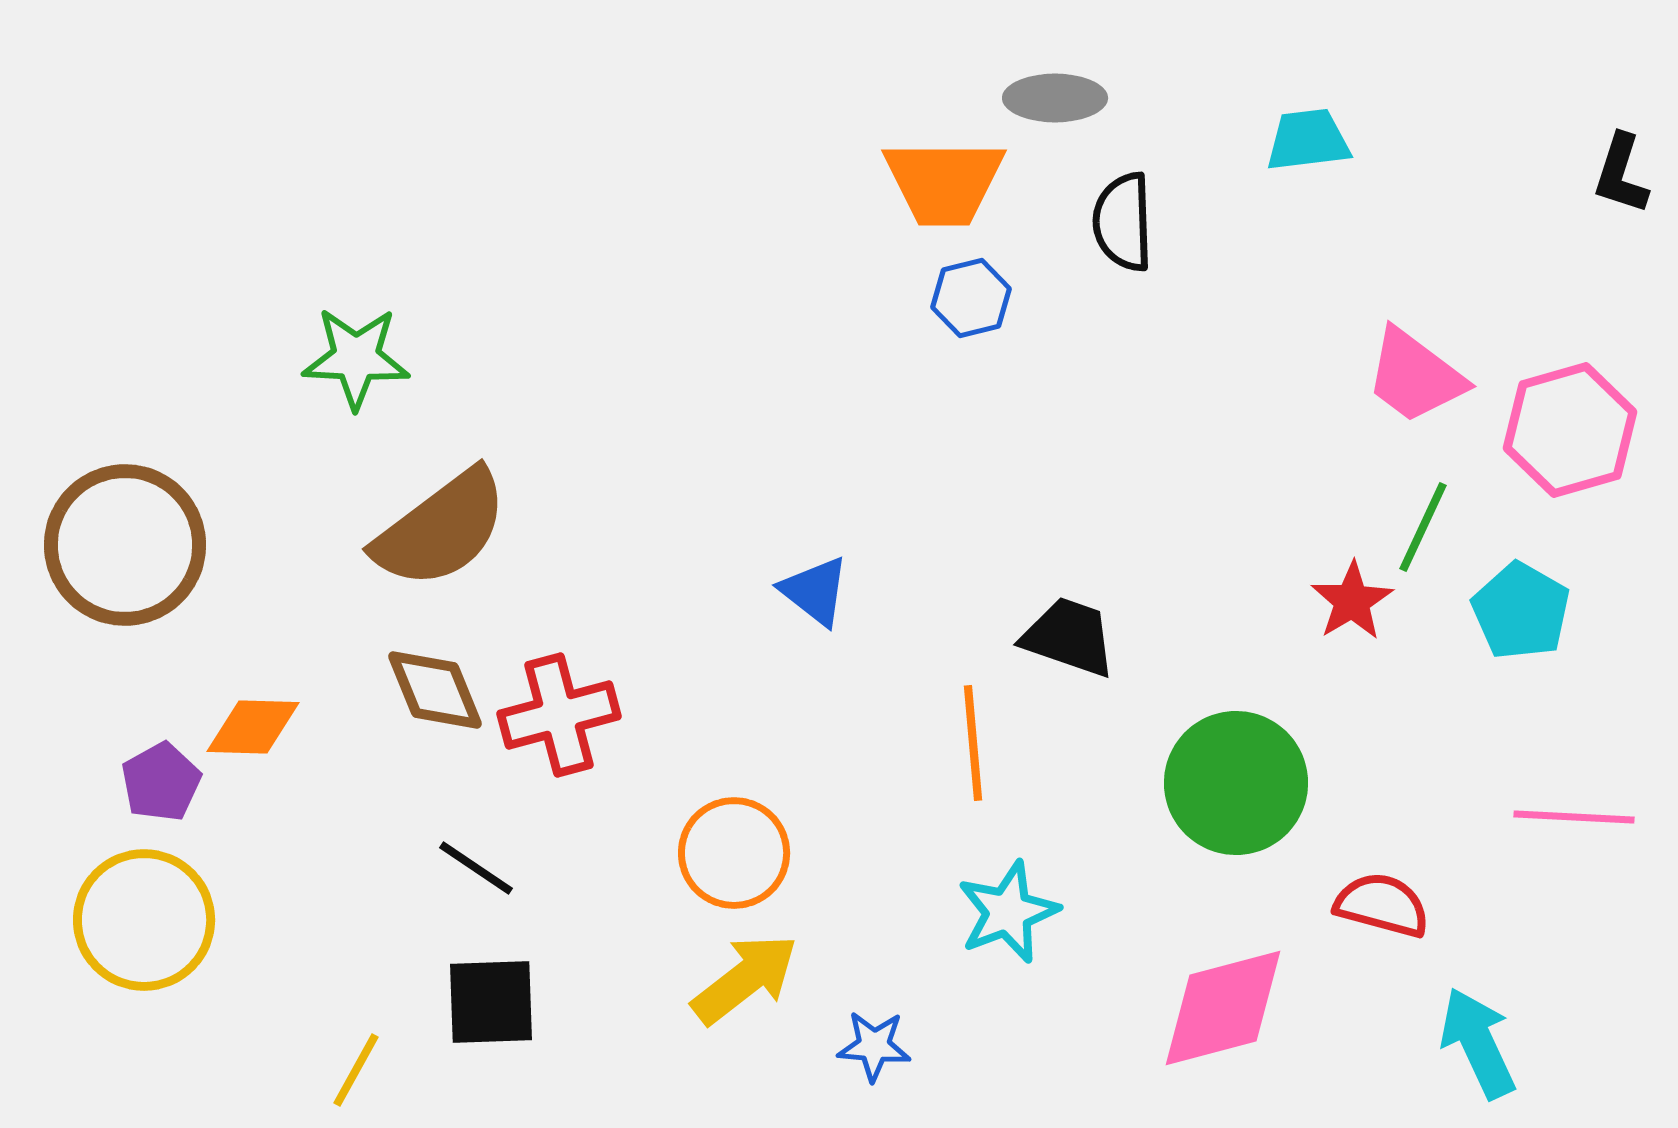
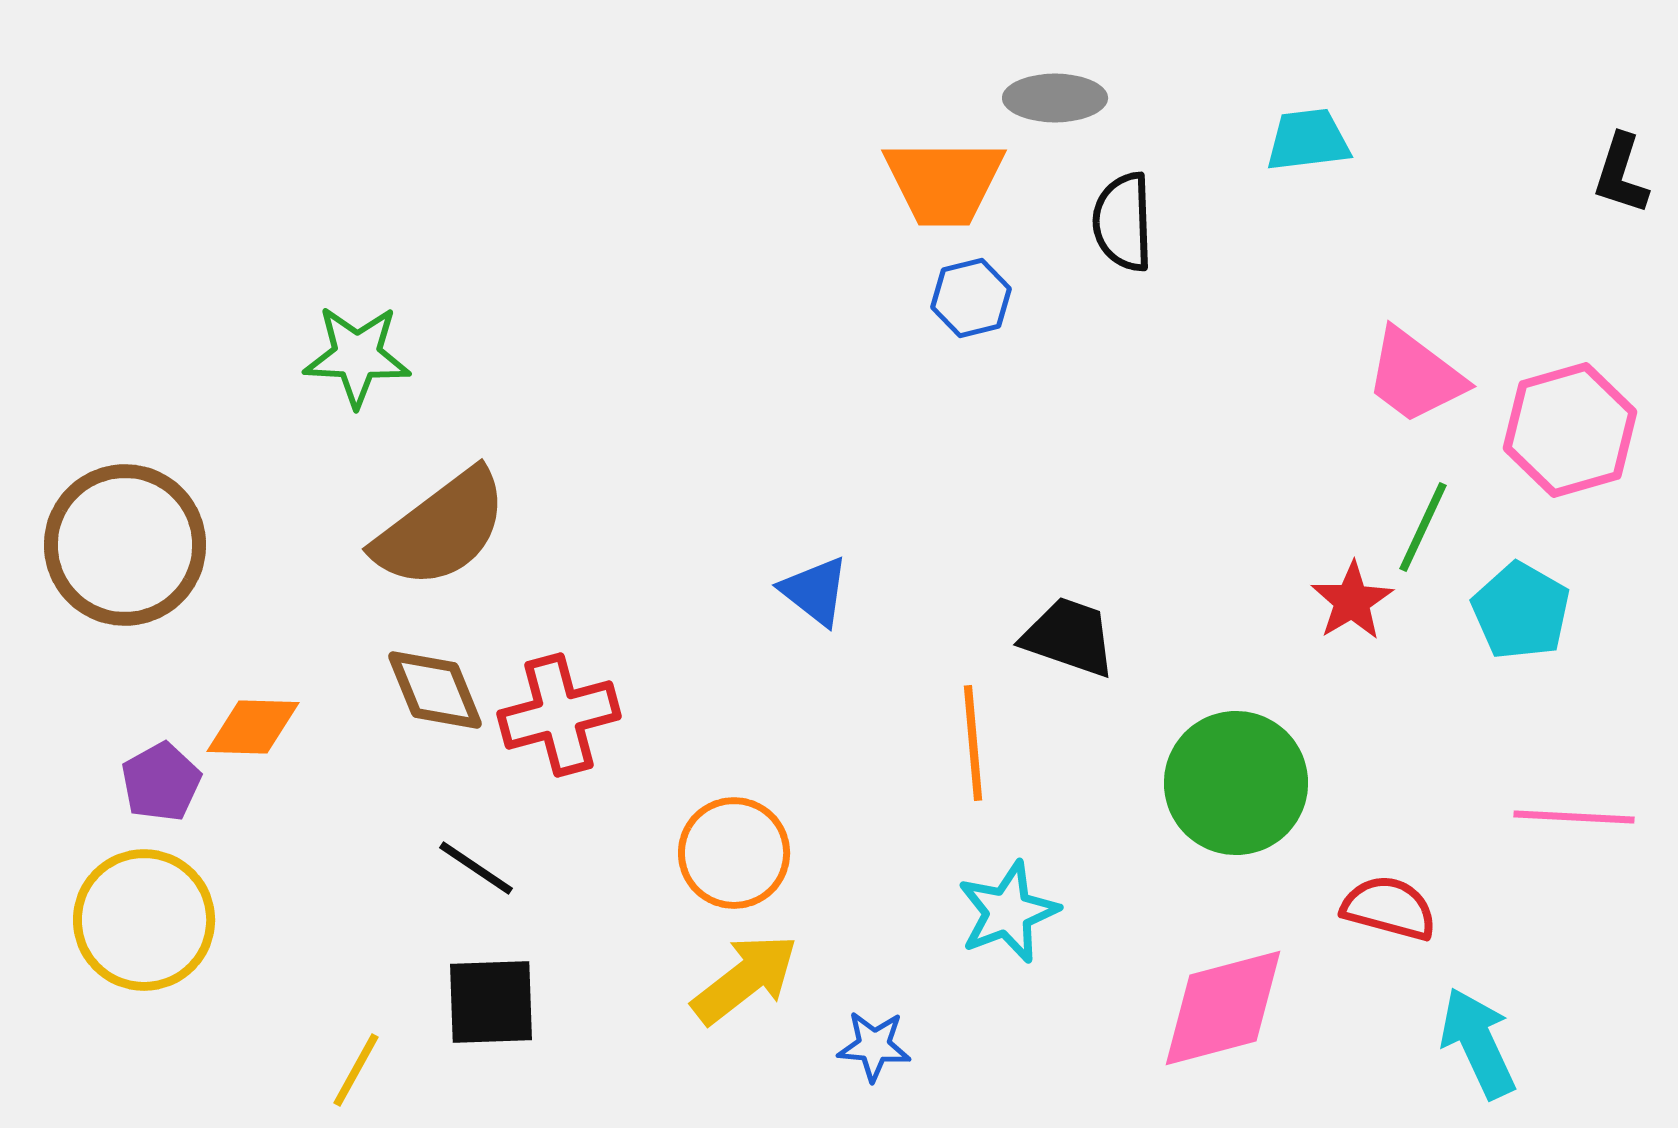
green star: moved 1 px right, 2 px up
red semicircle: moved 7 px right, 3 px down
